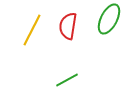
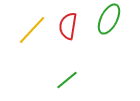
yellow line: rotated 16 degrees clockwise
green line: rotated 10 degrees counterclockwise
